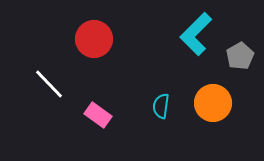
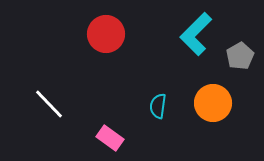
red circle: moved 12 px right, 5 px up
white line: moved 20 px down
cyan semicircle: moved 3 px left
pink rectangle: moved 12 px right, 23 px down
